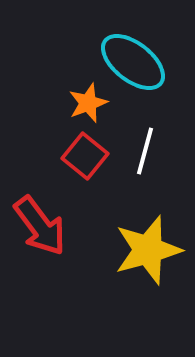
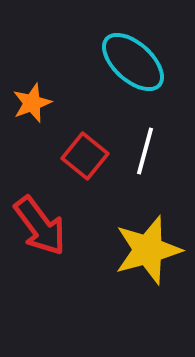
cyan ellipse: rotated 4 degrees clockwise
orange star: moved 56 px left
